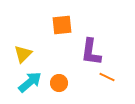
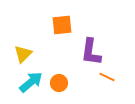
cyan arrow: moved 1 px right
